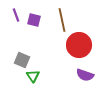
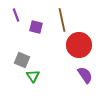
purple square: moved 2 px right, 7 px down
purple semicircle: rotated 144 degrees counterclockwise
